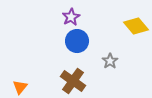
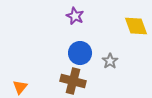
purple star: moved 4 px right, 1 px up; rotated 18 degrees counterclockwise
yellow diamond: rotated 20 degrees clockwise
blue circle: moved 3 px right, 12 px down
brown cross: rotated 20 degrees counterclockwise
